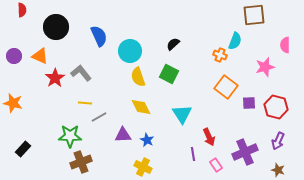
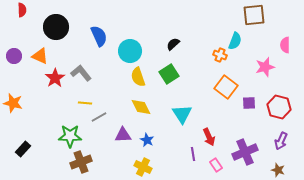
green square: rotated 30 degrees clockwise
red hexagon: moved 3 px right
purple arrow: moved 3 px right
